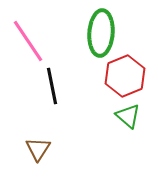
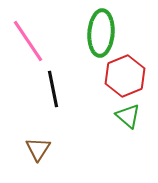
black line: moved 1 px right, 3 px down
